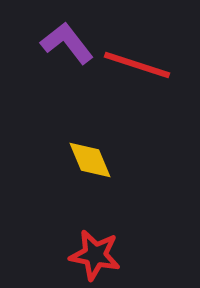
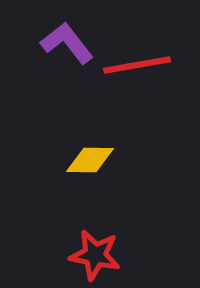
red line: rotated 28 degrees counterclockwise
yellow diamond: rotated 66 degrees counterclockwise
